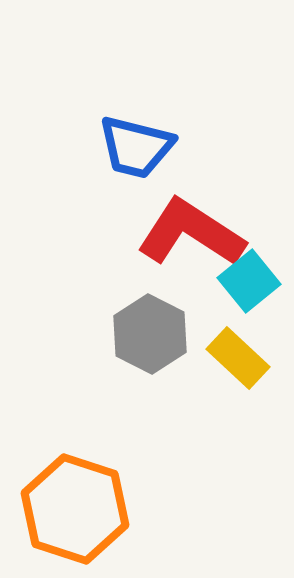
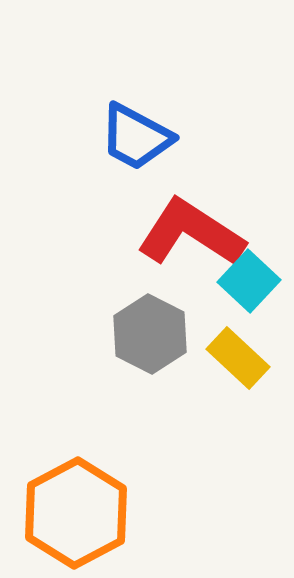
blue trapezoid: moved 10 px up; rotated 14 degrees clockwise
cyan square: rotated 8 degrees counterclockwise
orange hexagon: moved 1 px right, 4 px down; rotated 14 degrees clockwise
